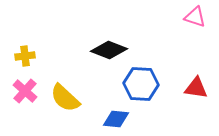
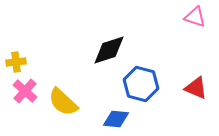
black diamond: rotated 39 degrees counterclockwise
yellow cross: moved 9 px left, 6 px down
blue hexagon: rotated 12 degrees clockwise
red triangle: rotated 15 degrees clockwise
yellow semicircle: moved 2 px left, 4 px down
